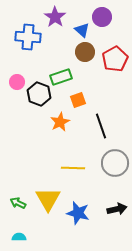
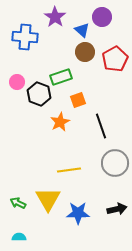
blue cross: moved 3 px left
yellow line: moved 4 px left, 2 px down; rotated 10 degrees counterclockwise
blue star: rotated 15 degrees counterclockwise
